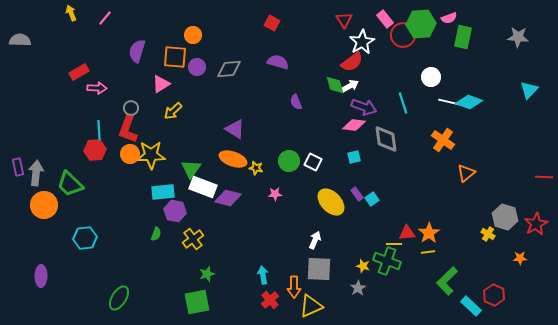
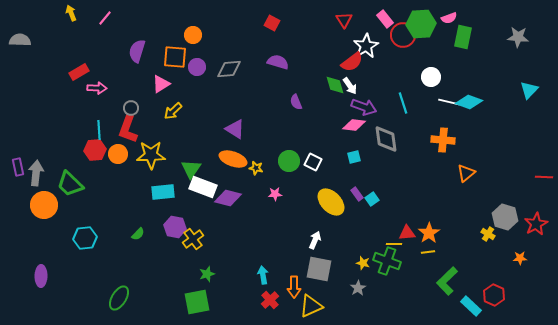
white star at (362, 42): moved 4 px right, 4 px down
white arrow at (350, 86): rotated 84 degrees clockwise
orange cross at (443, 140): rotated 30 degrees counterclockwise
orange circle at (130, 154): moved 12 px left
purple hexagon at (175, 211): moved 16 px down
green semicircle at (156, 234): moved 18 px left; rotated 24 degrees clockwise
yellow star at (363, 266): moved 3 px up
gray square at (319, 269): rotated 8 degrees clockwise
